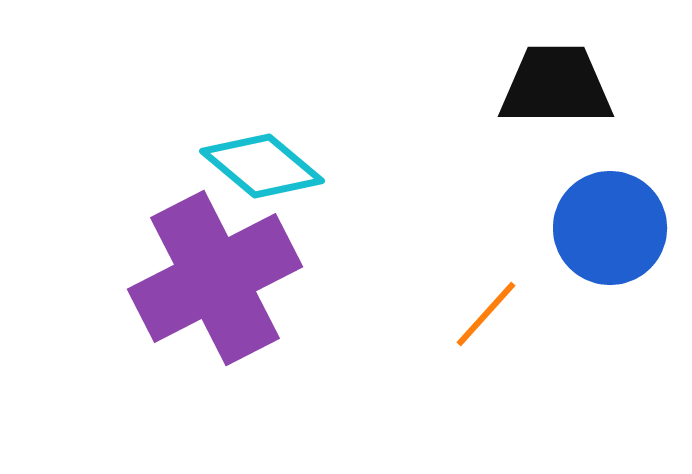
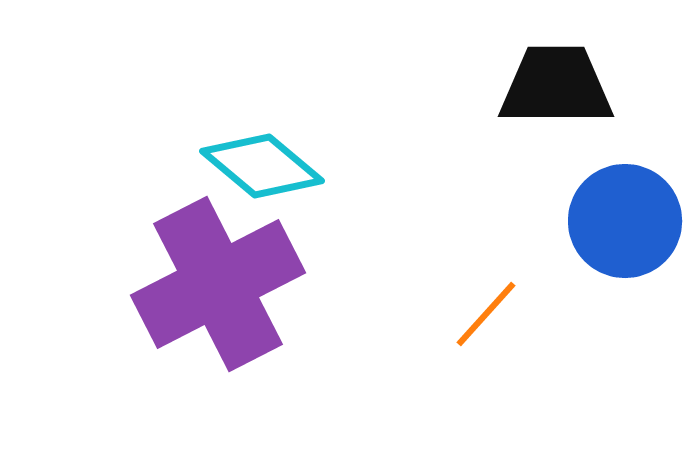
blue circle: moved 15 px right, 7 px up
purple cross: moved 3 px right, 6 px down
